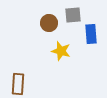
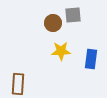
brown circle: moved 4 px right
blue rectangle: moved 25 px down; rotated 12 degrees clockwise
yellow star: rotated 18 degrees counterclockwise
